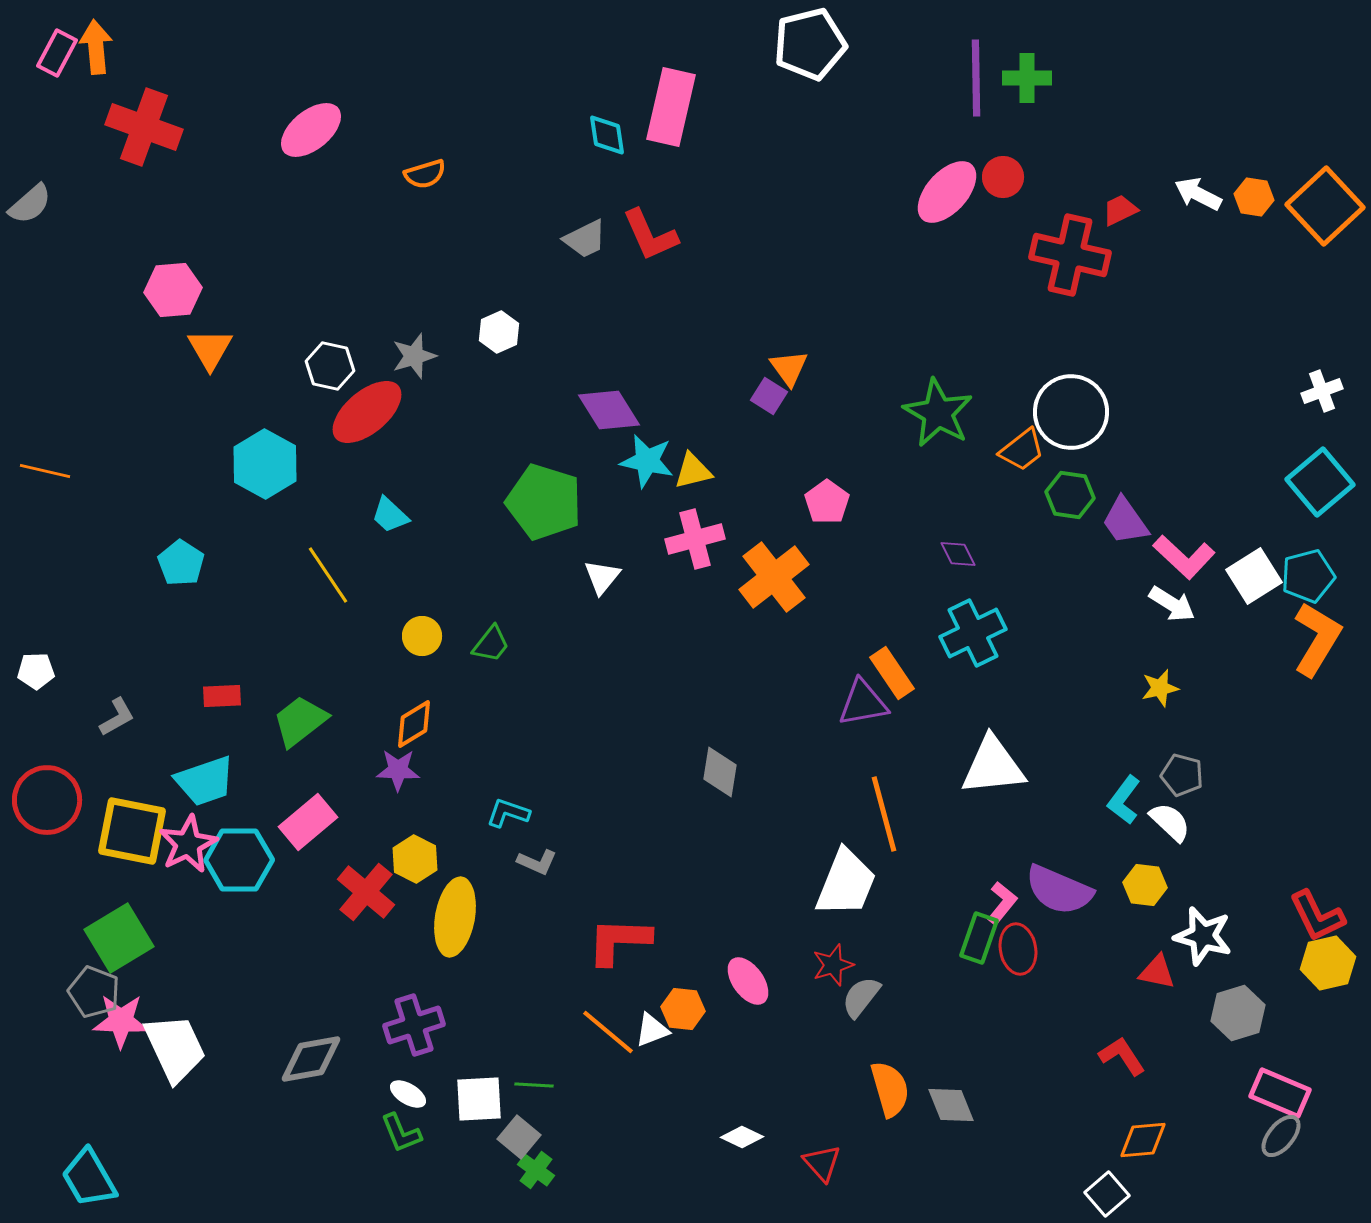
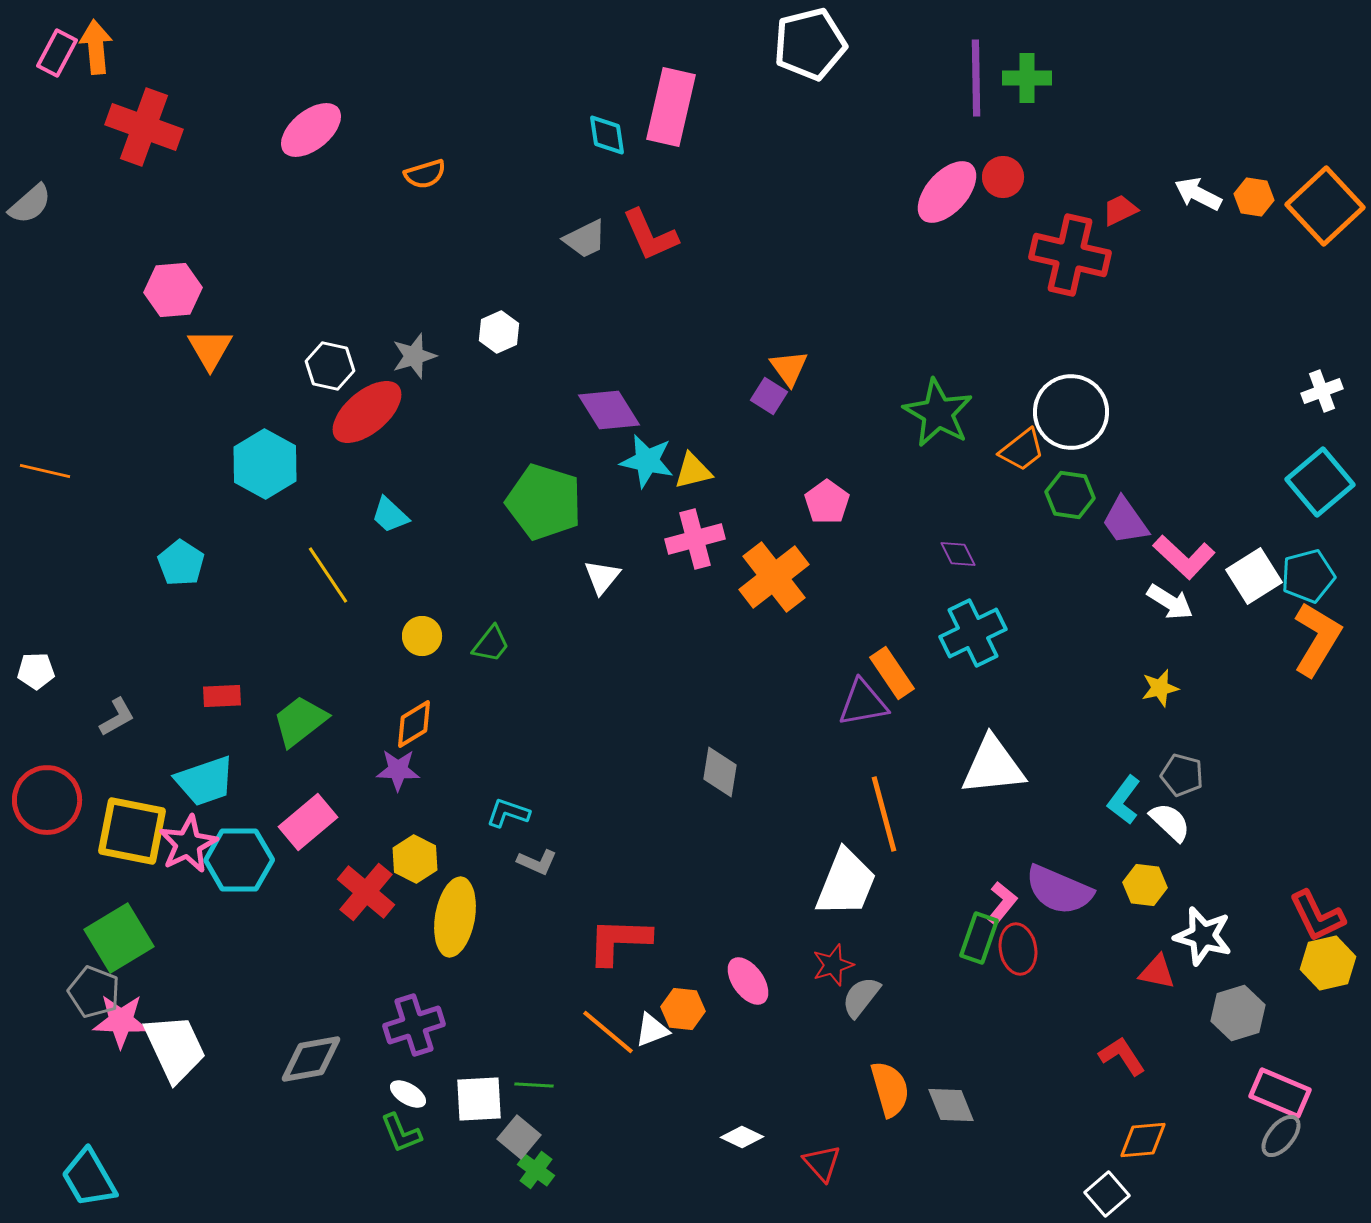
white arrow at (1172, 604): moved 2 px left, 2 px up
